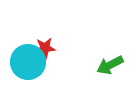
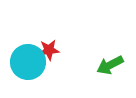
red star: moved 4 px right, 2 px down
